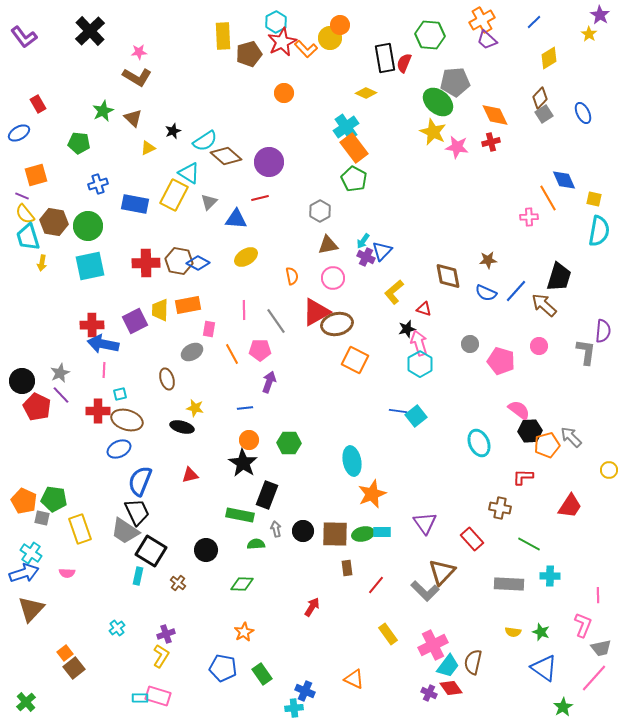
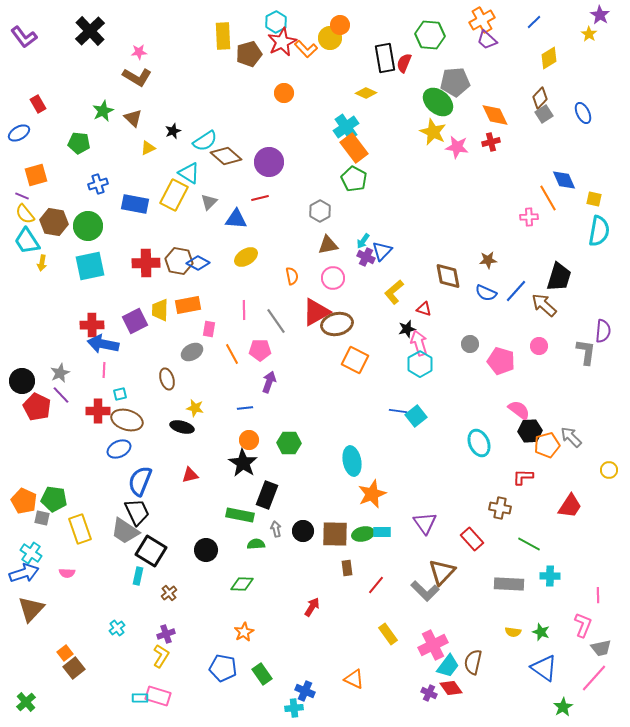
cyan trapezoid at (28, 237): moved 1 px left, 4 px down; rotated 16 degrees counterclockwise
brown cross at (178, 583): moved 9 px left, 10 px down; rotated 14 degrees clockwise
